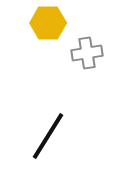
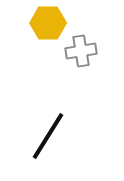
gray cross: moved 6 px left, 2 px up
